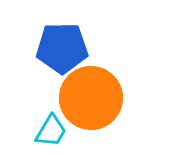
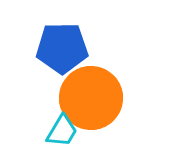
cyan trapezoid: moved 11 px right
